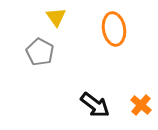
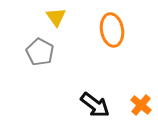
orange ellipse: moved 2 px left, 1 px down
